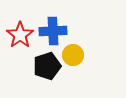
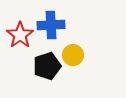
blue cross: moved 2 px left, 6 px up
